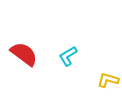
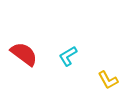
yellow L-shape: rotated 135 degrees counterclockwise
